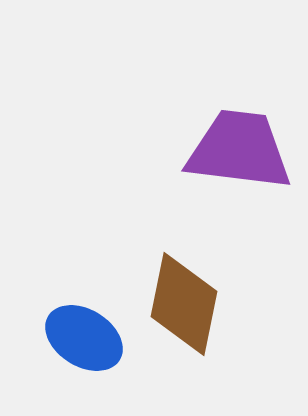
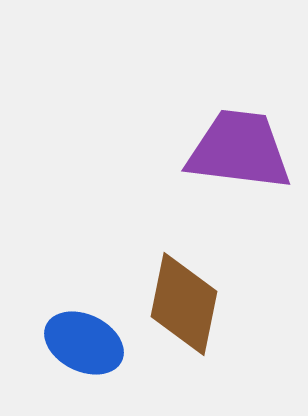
blue ellipse: moved 5 px down; rotated 6 degrees counterclockwise
